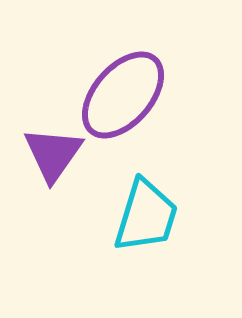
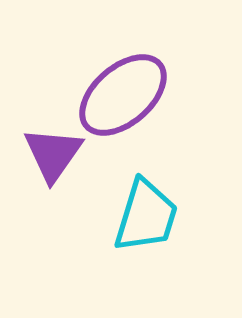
purple ellipse: rotated 8 degrees clockwise
